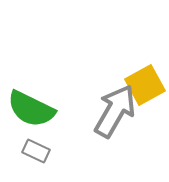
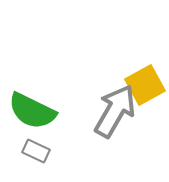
green semicircle: moved 1 px right, 2 px down
